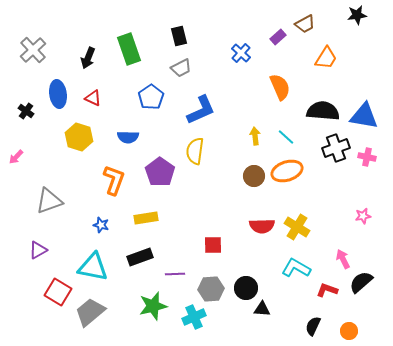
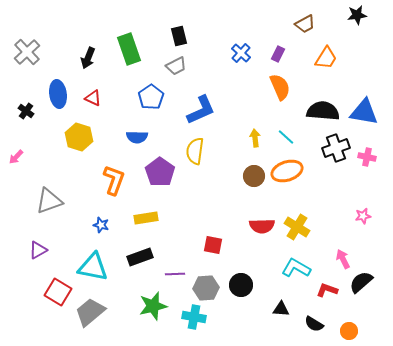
purple rectangle at (278, 37): moved 17 px down; rotated 21 degrees counterclockwise
gray cross at (33, 50): moved 6 px left, 2 px down
gray trapezoid at (181, 68): moved 5 px left, 2 px up
blue triangle at (364, 116): moved 4 px up
yellow arrow at (255, 136): moved 2 px down
blue semicircle at (128, 137): moved 9 px right
red square at (213, 245): rotated 12 degrees clockwise
black circle at (246, 288): moved 5 px left, 3 px up
gray hexagon at (211, 289): moved 5 px left, 1 px up
black triangle at (262, 309): moved 19 px right
cyan cross at (194, 317): rotated 35 degrees clockwise
black semicircle at (313, 326): moved 1 px right, 2 px up; rotated 84 degrees counterclockwise
